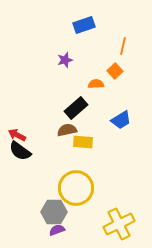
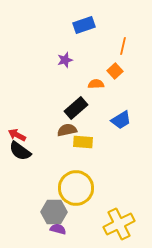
purple semicircle: moved 1 px right, 1 px up; rotated 35 degrees clockwise
